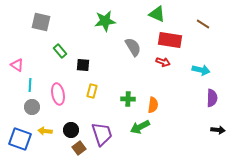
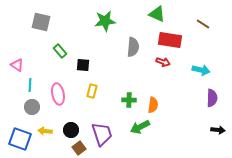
gray semicircle: rotated 36 degrees clockwise
green cross: moved 1 px right, 1 px down
